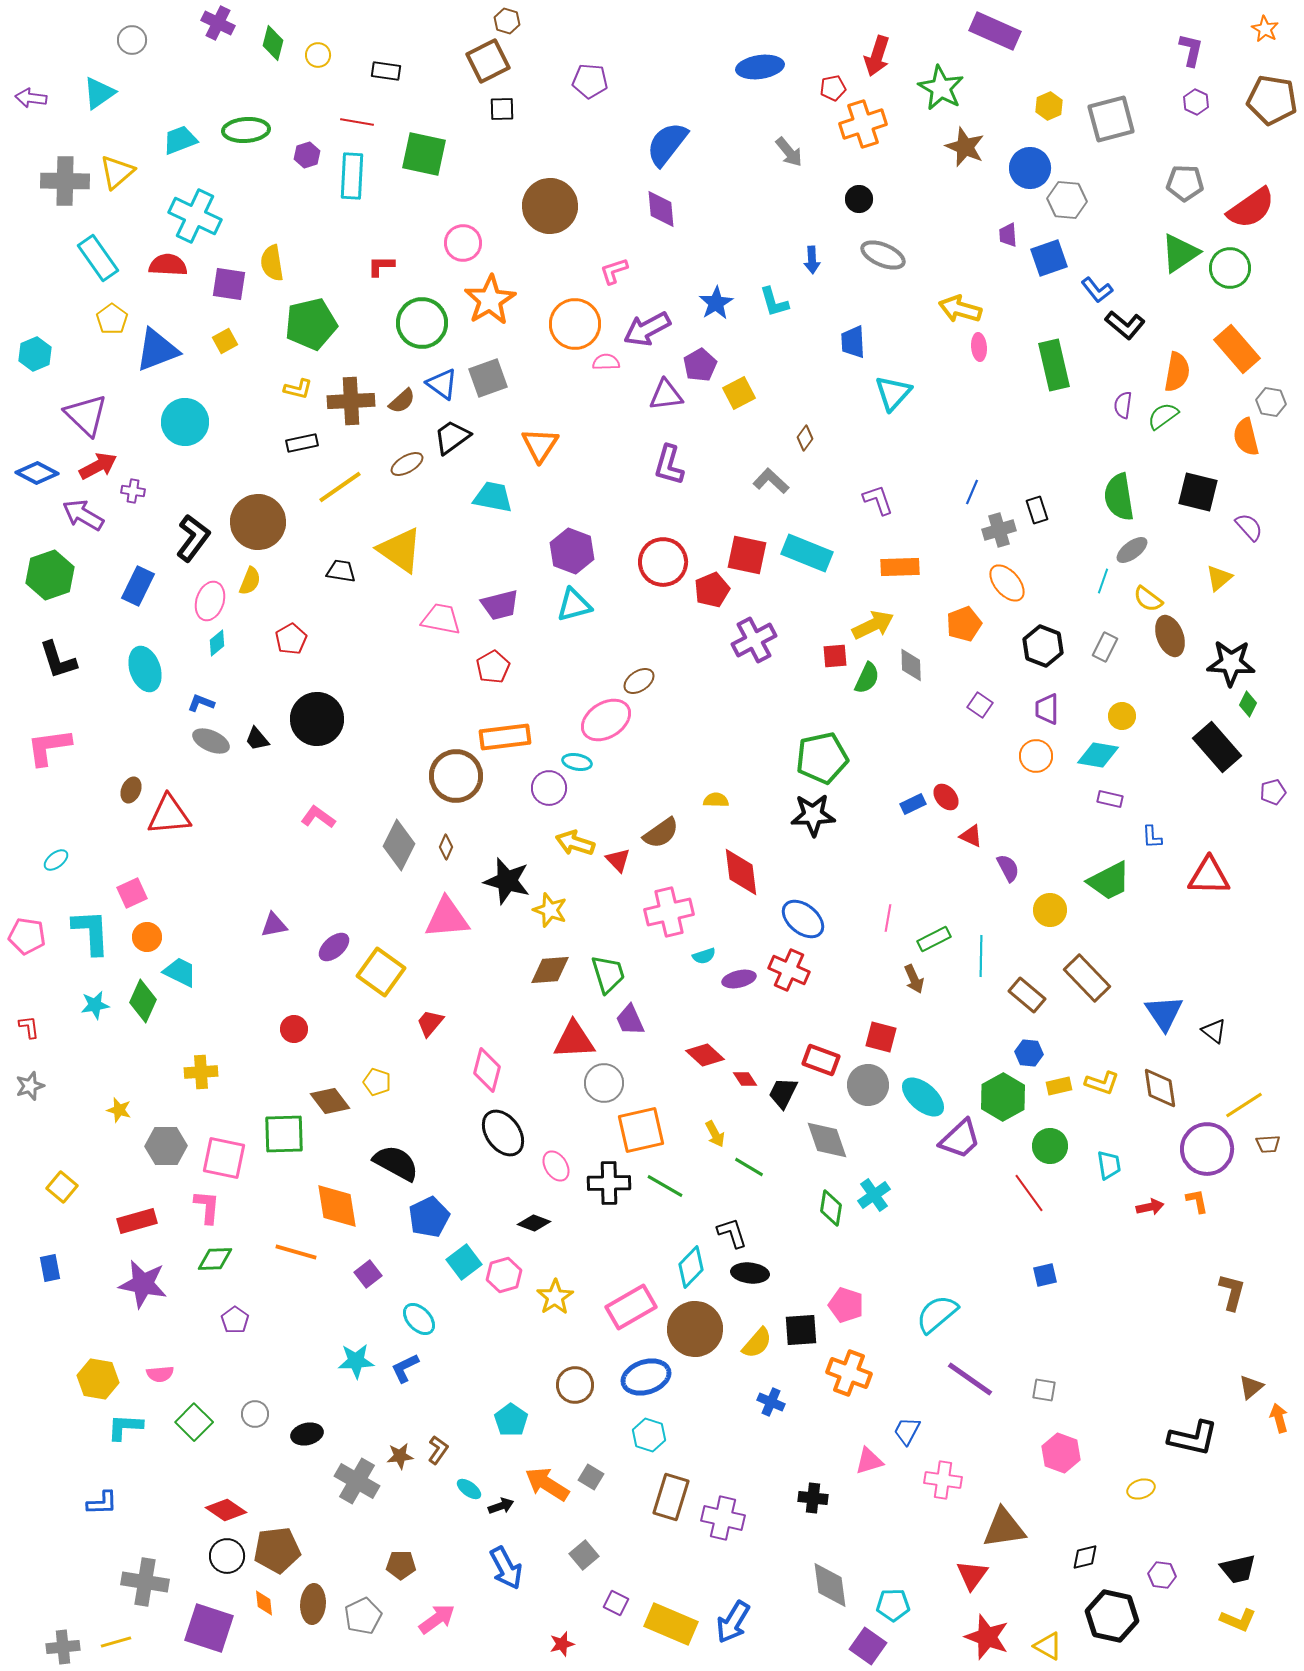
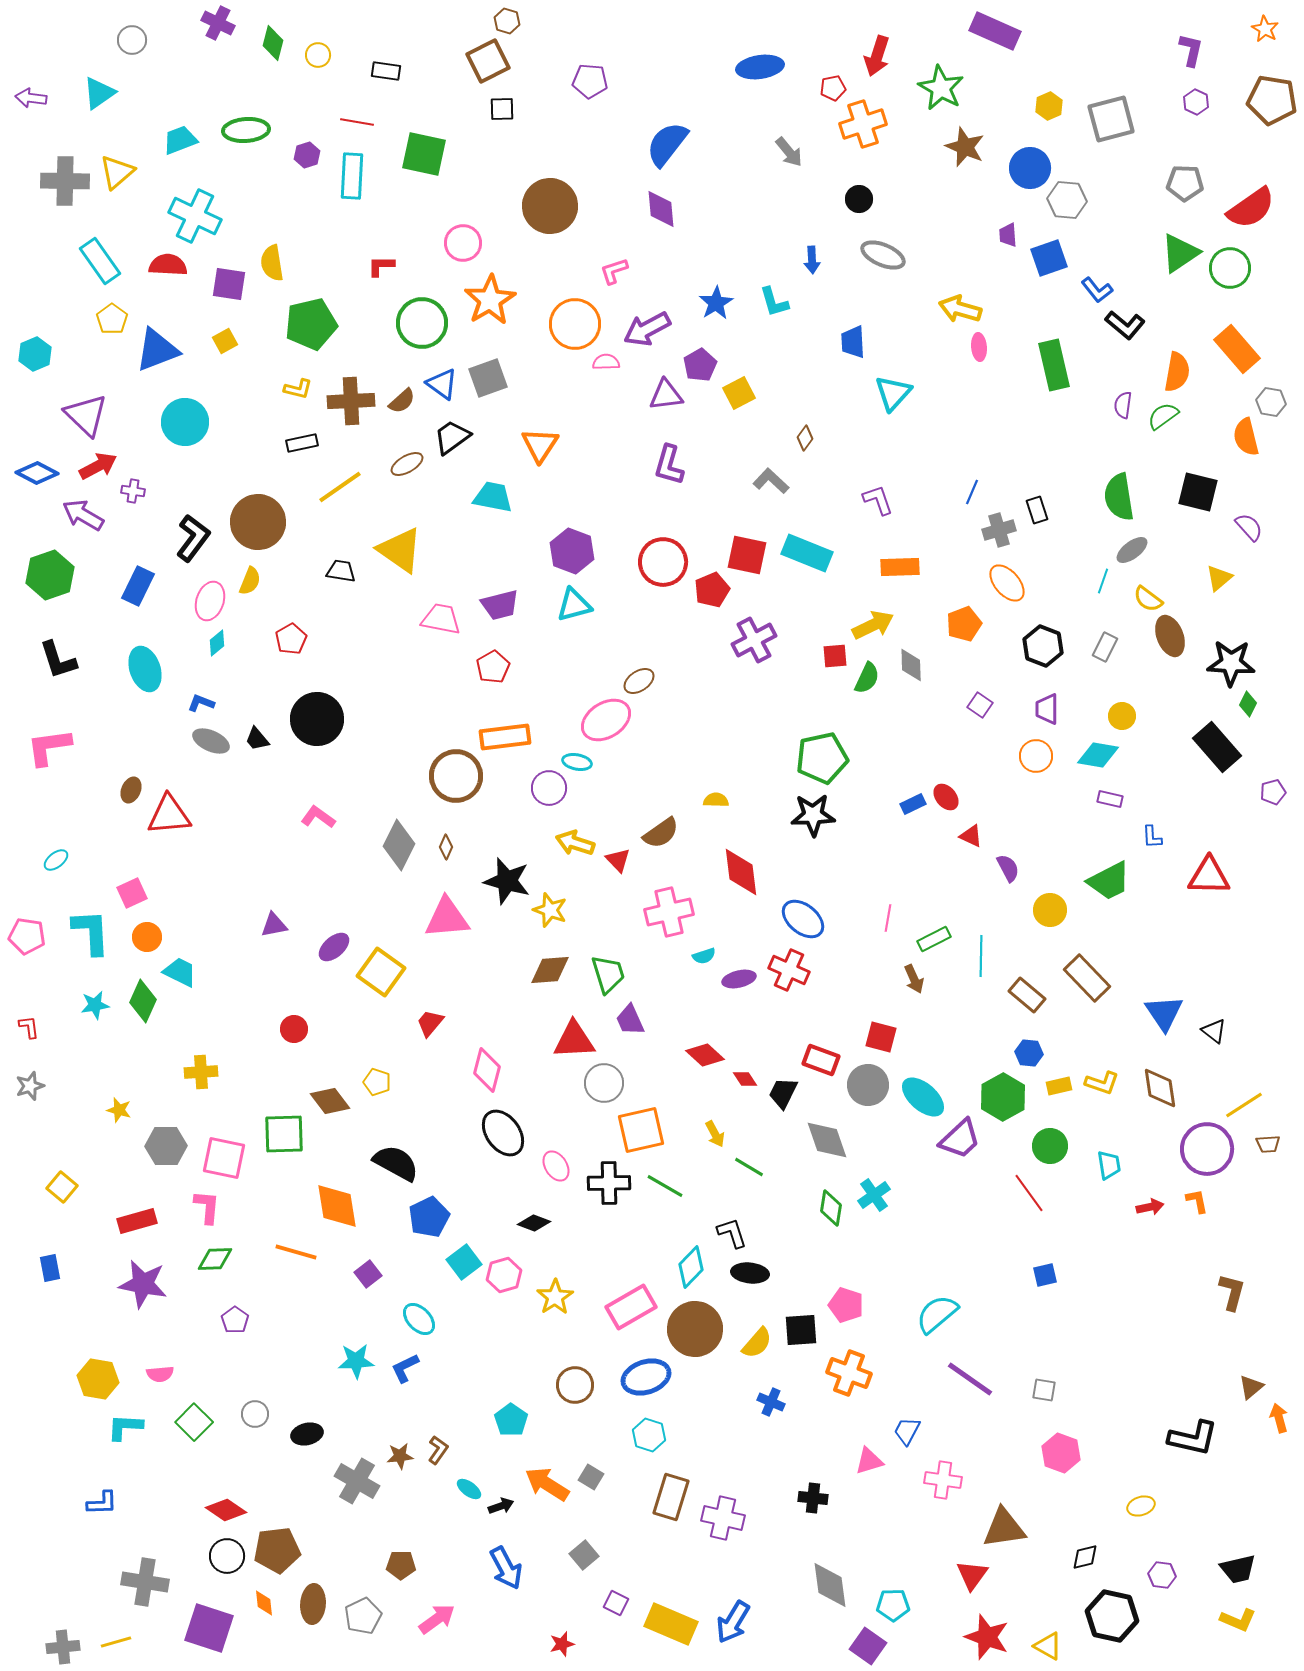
cyan rectangle at (98, 258): moved 2 px right, 3 px down
yellow ellipse at (1141, 1489): moved 17 px down
